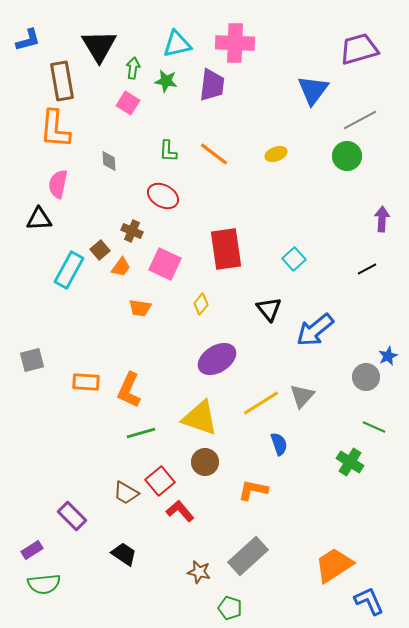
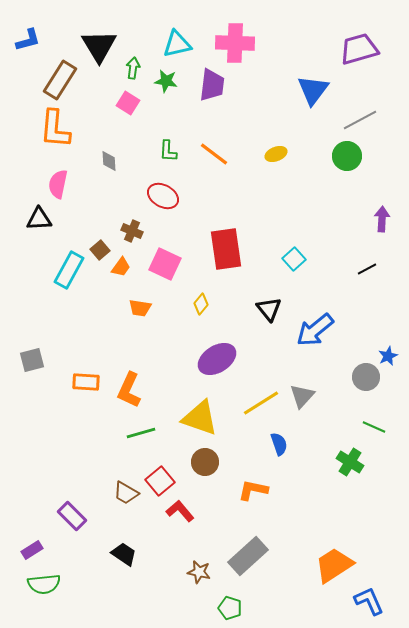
brown rectangle at (62, 81): moved 2 px left, 1 px up; rotated 42 degrees clockwise
